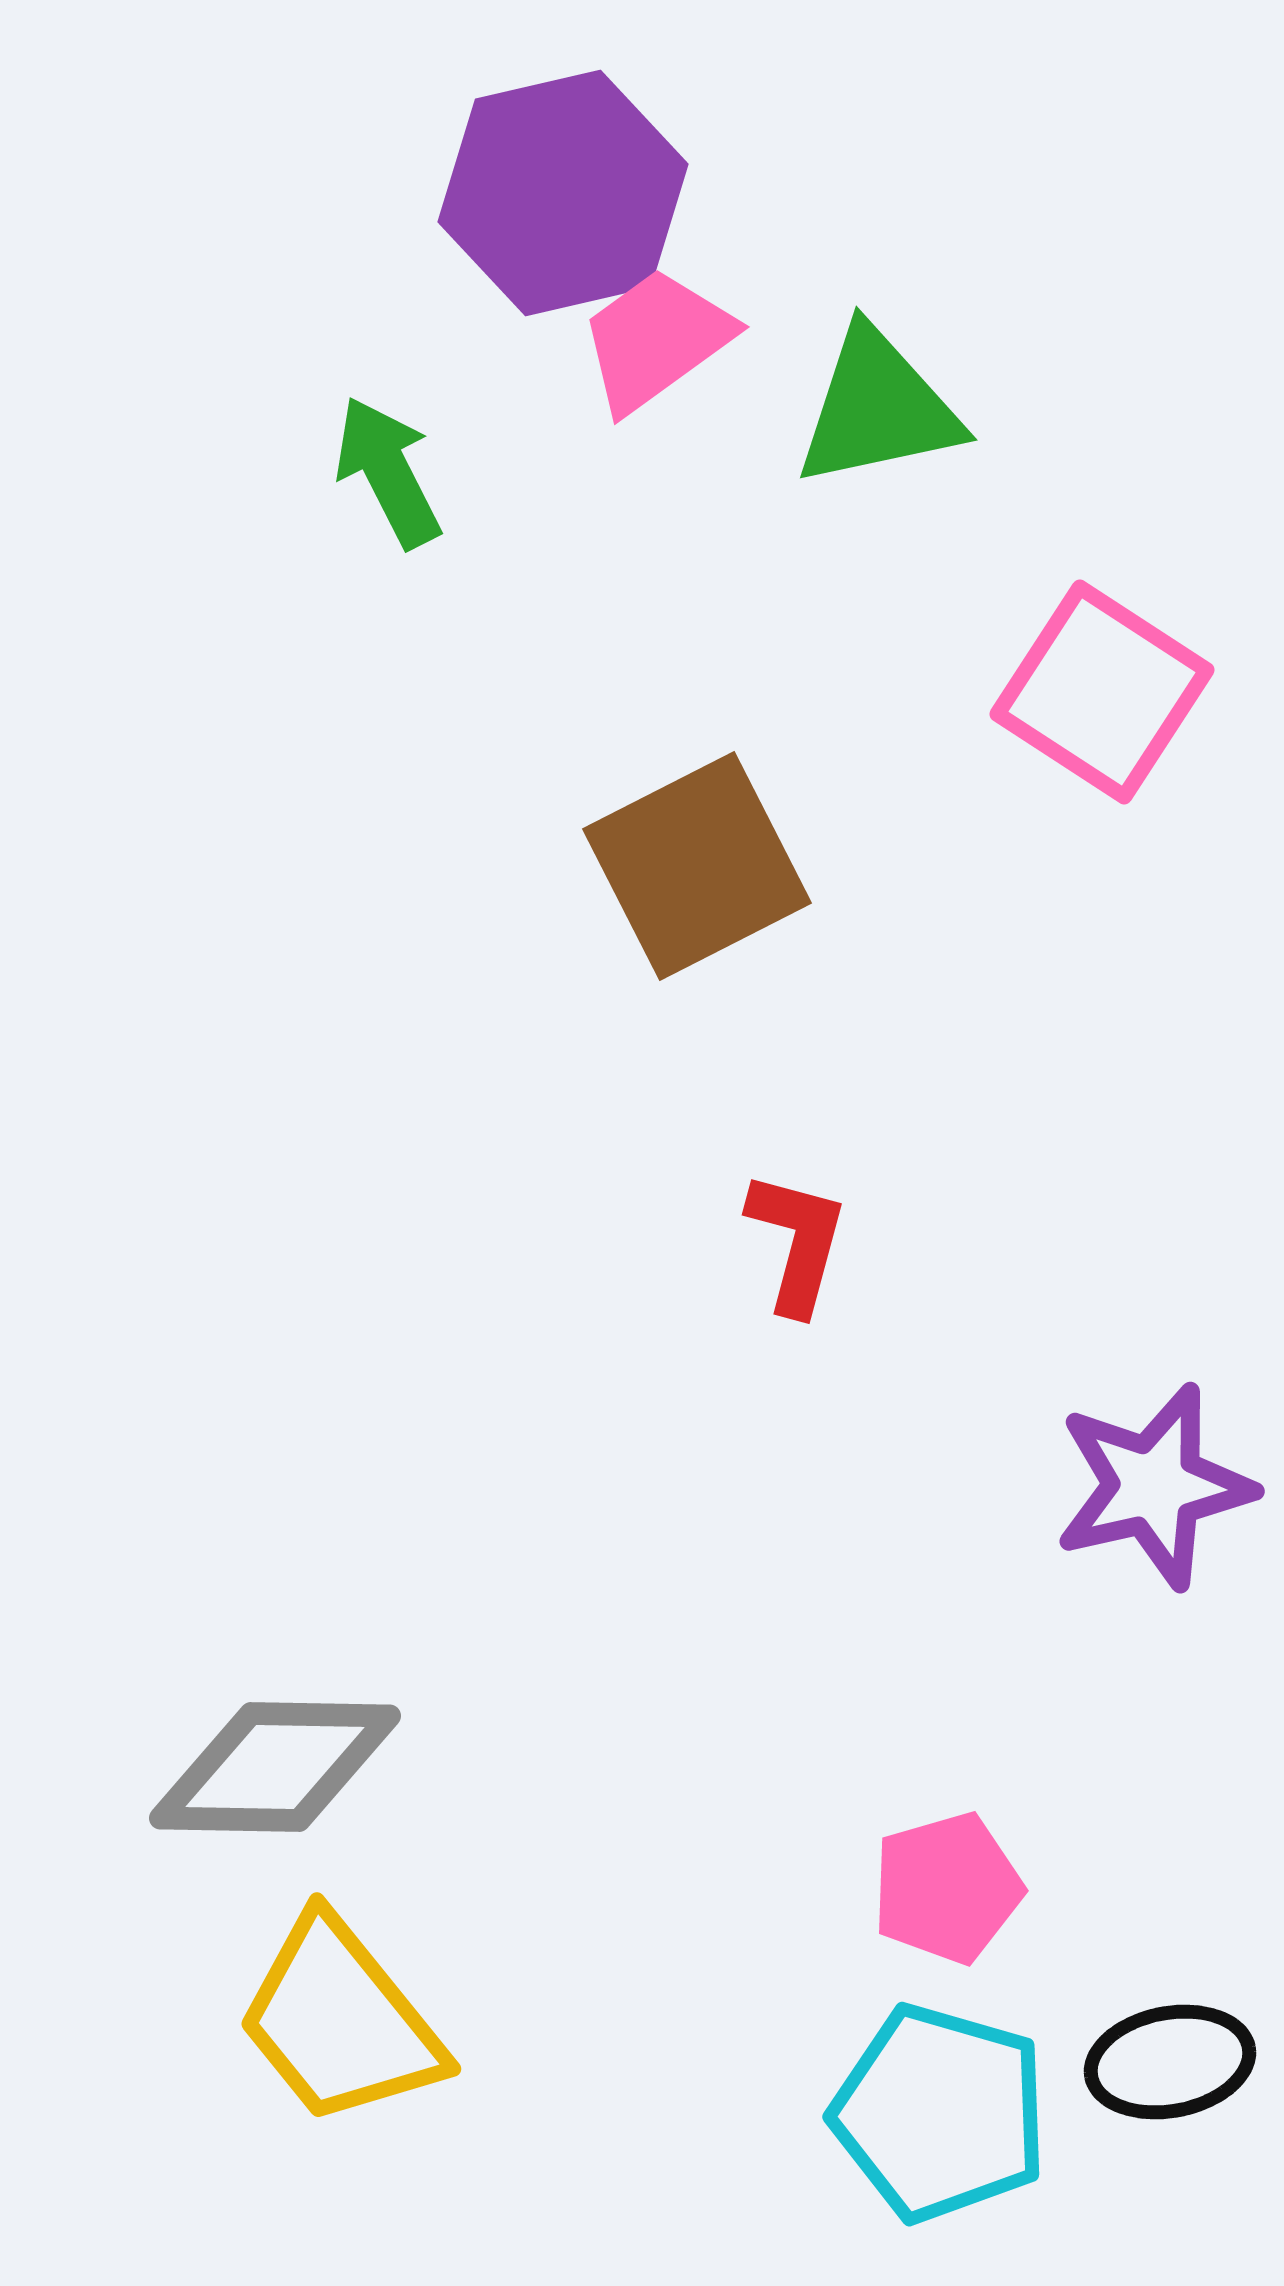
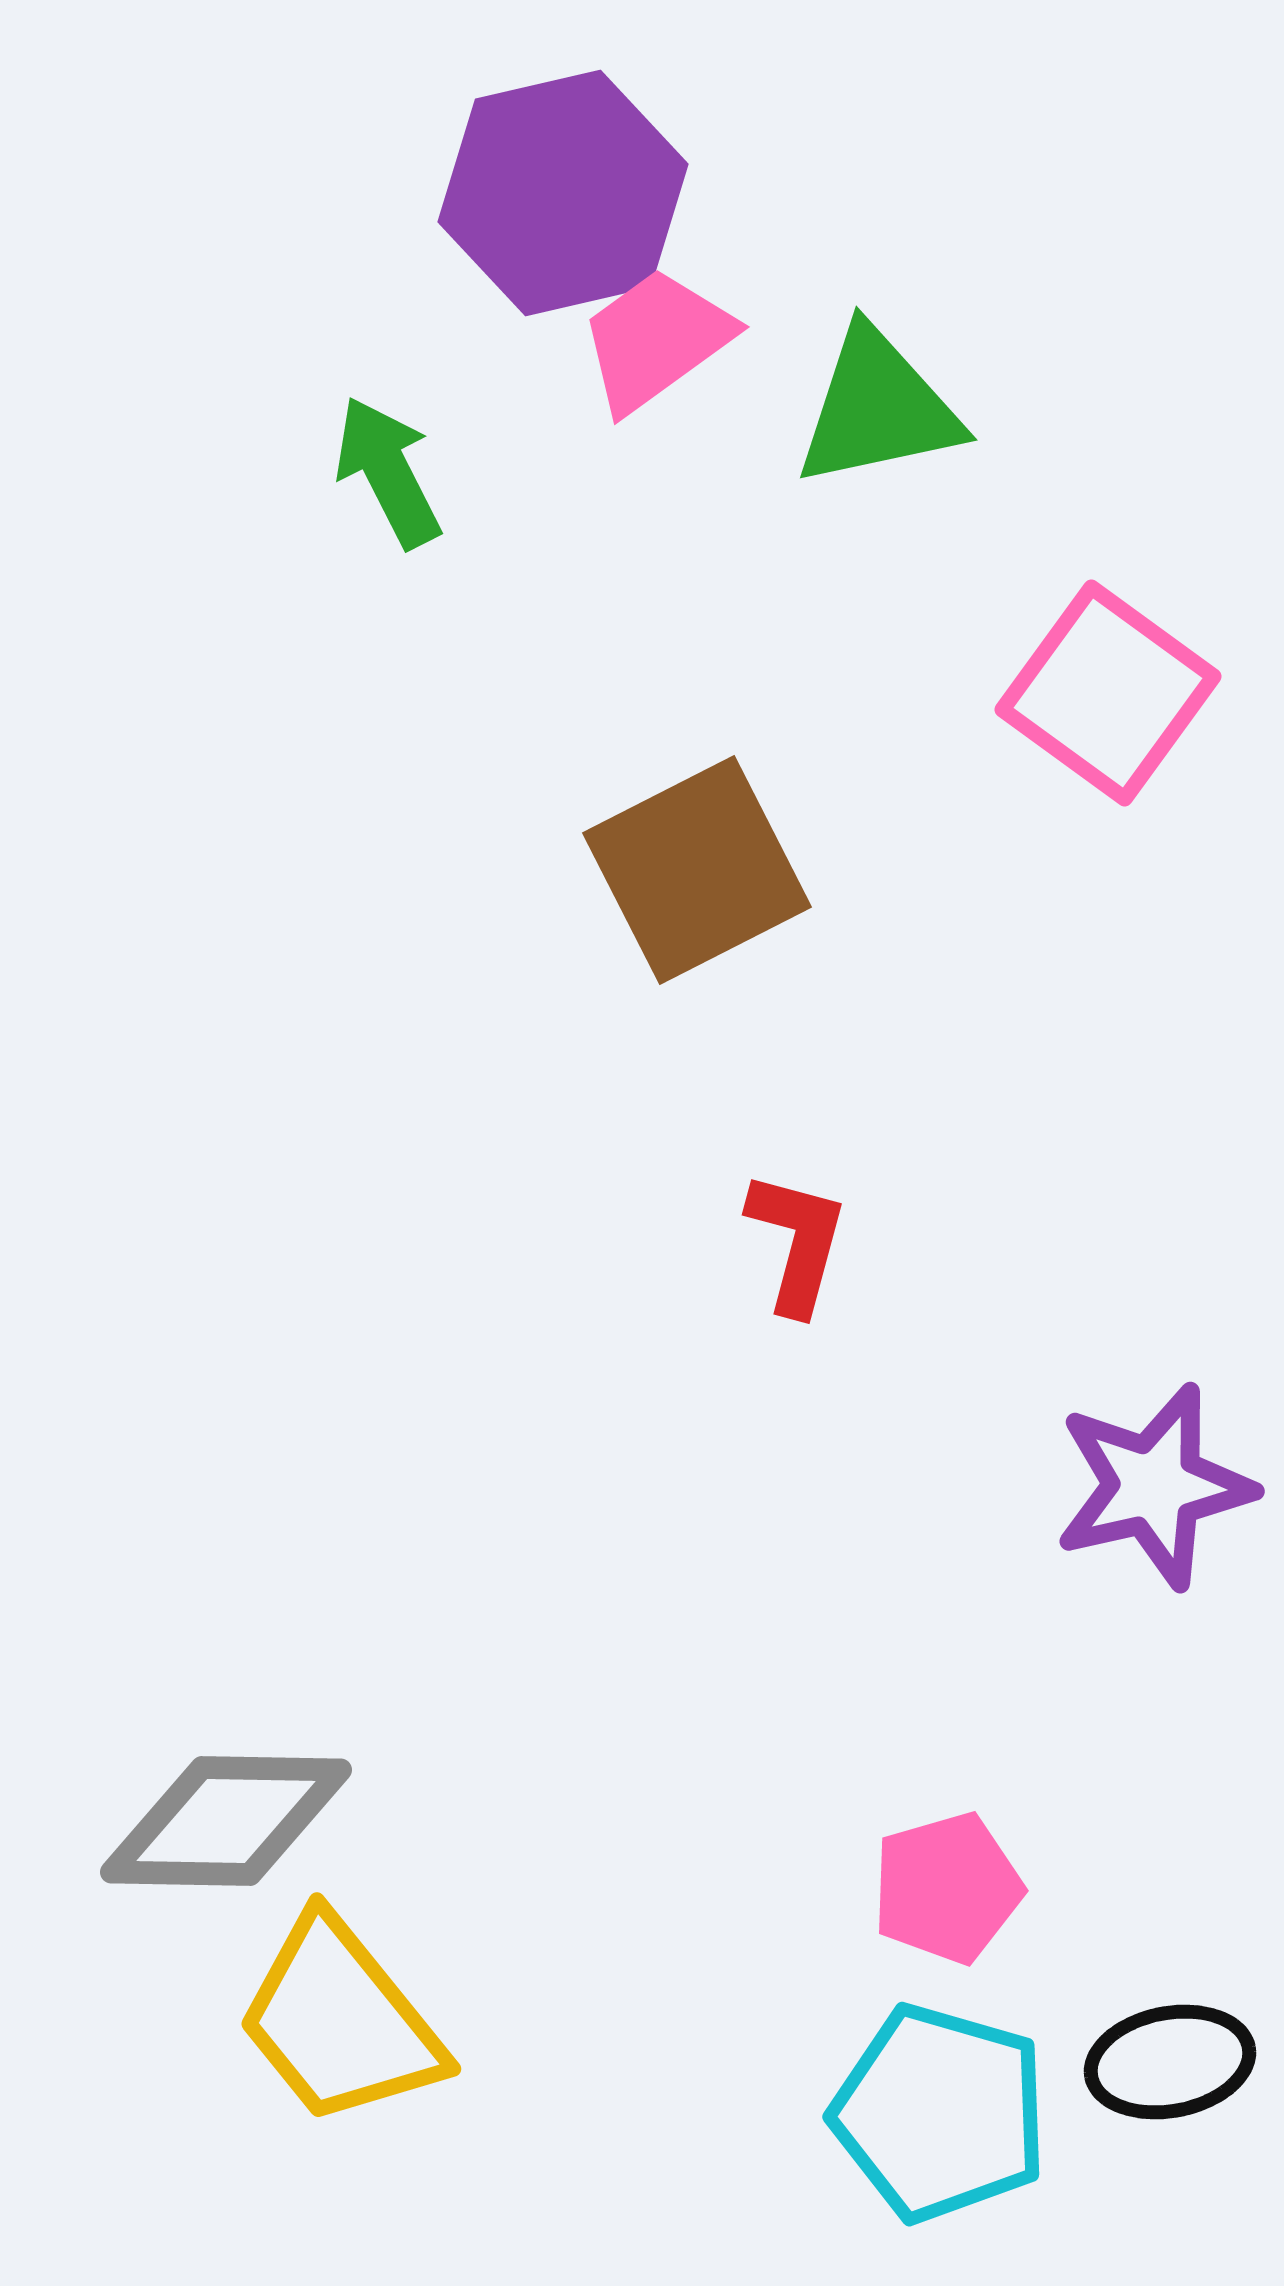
pink square: moved 6 px right, 1 px down; rotated 3 degrees clockwise
brown square: moved 4 px down
gray diamond: moved 49 px left, 54 px down
